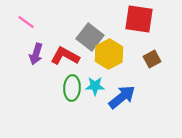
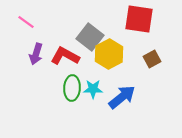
cyan star: moved 2 px left, 3 px down
